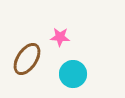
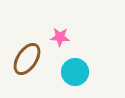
cyan circle: moved 2 px right, 2 px up
